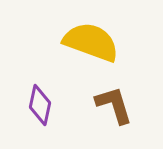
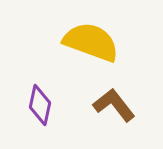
brown L-shape: rotated 21 degrees counterclockwise
